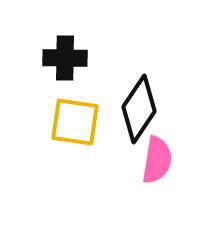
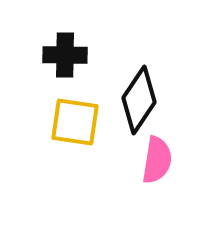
black cross: moved 3 px up
black diamond: moved 9 px up
